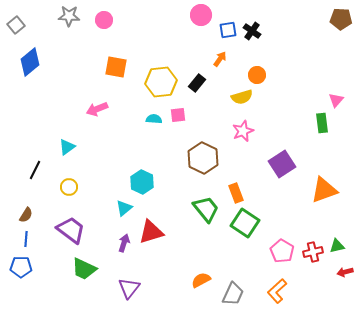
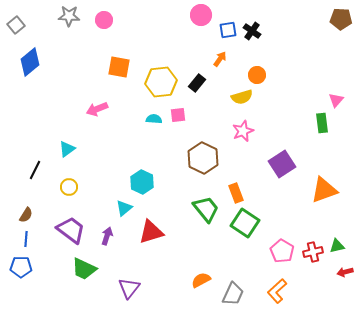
orange square at (116, 67): moved 3 px right
cyan triangle at (67, 147): moved 2 px down
purple arrow at (124, 243): moved 17 px left, 7 px up
